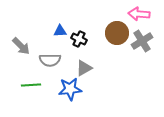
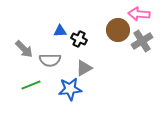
brown circle: moved 1 px right, 3 px up
gray arrow: moved 3 px right, 3 px down
green line: rotated 18 degrees counterclockwise
